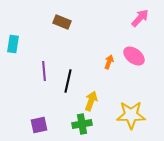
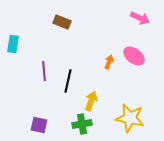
pink arrow: rotated 72 degrees clockwise
yellow star: moved 1 px left, 3 px down; rotated 12 degrees clockwise
purple square: rotated 24 degrees clockwise
